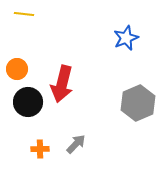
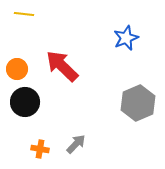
red arrow: moved 18 px up; rotated 120 degrees clockwise
black circle: moved 3 px left
orange cross: rotated 12 degrees clockwise
